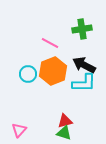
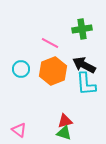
cyan circle: moved 7 px left, 5 px up
cyan L-shape: moved 2 px right, 1 px down; rotated 85 degrees clockwise
pink triangle: rotated 35 degrees counterclockwise
